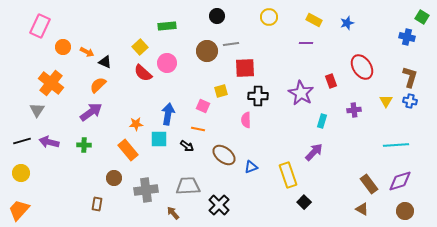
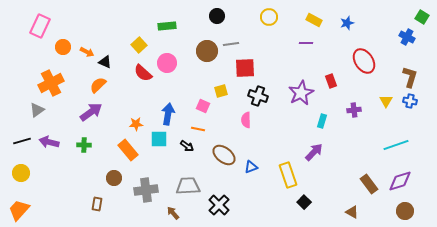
blue cross at (407, 37): rotated 14 degrees clockwise
yellow square at (140, 47): moved 1 px left, 2 px up
red ellipse at (362, 67): moved 2 px right, 6 px up
orange cross at (51, 83): rotated 25 degrees clockwise
purple star at (301, 93): rotated 15 degrees clockwise
black cross at (258, 96): rotated 18 degrees clockwise
gray triangle at (37, 110): rotated 21 degrees clockwise
cyan line at (396, 145): rotated 15 degrees counterclockwise
brown triangle at (362, 209): moved 10 px left, 3 px down
